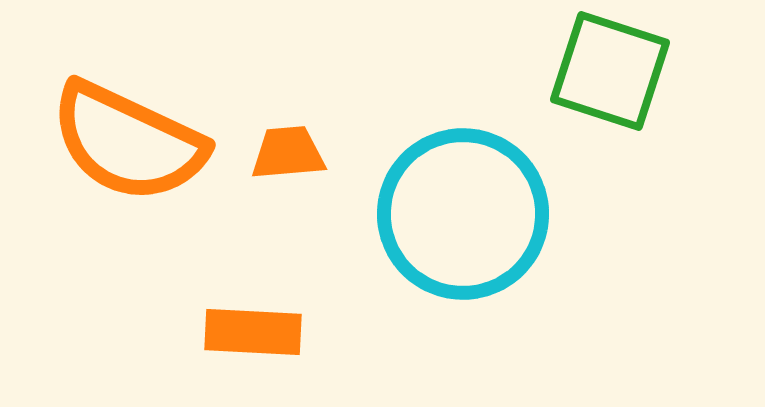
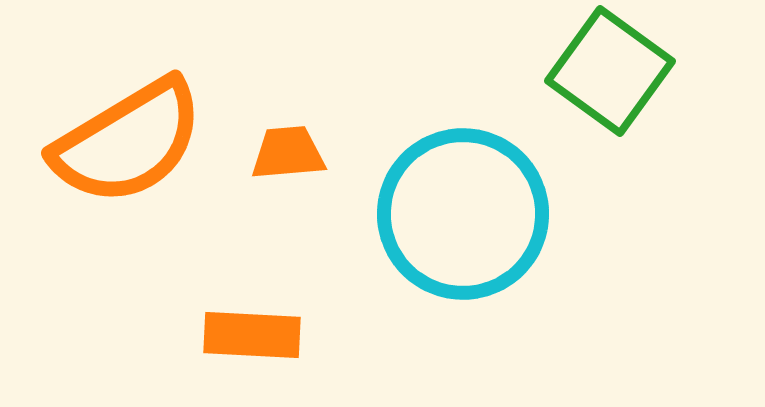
green square: rotated 18 degrees clockwise
orange semicircle: rotated 56 degrees counterclockwise
orange rectangle: moved 1 px left, 3 px down
